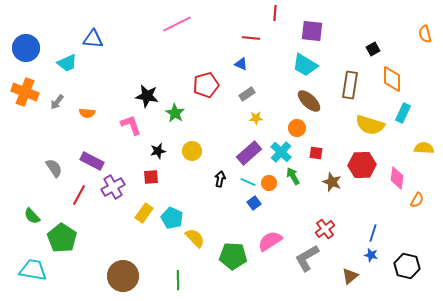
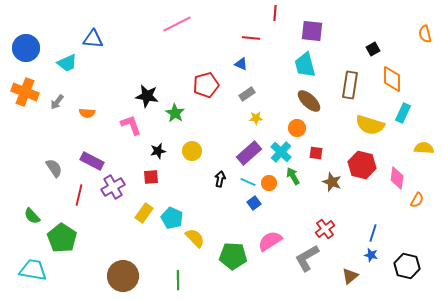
cyan trapezoid at (305, 65): rotated 44 degrees clockwise
red hexagon at (362, 165): rotated 16 degrees clockwise
red line at (79, 195): rotated 15 degrees counterclockwise
